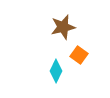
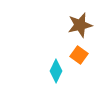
brown star: moved 17 px right, 2 px up
